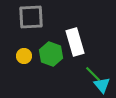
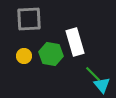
gray square: moved 2 px left, 2 px down
green hexagon: rotated 10 degrees counterclockwise
